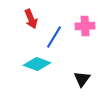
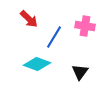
red arrow: moved 2 px left; rotated 24 degrees counterclockwise
pink cross: rotated 12 degrees clockwise
black triangle: moved 2 px left, 7 px up
